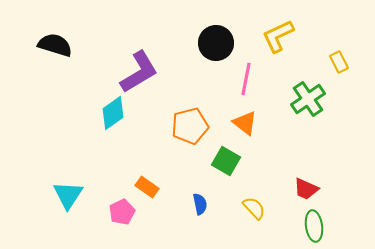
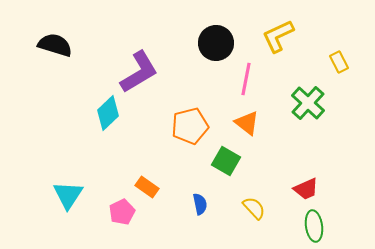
green cross: moved 4 px down; rotated 12 degrees counterclockwise
cyan diamond: moved 5 px left; rotated 8 degrees counterclockwise
orange triangle: moved 2 px right
red trapezoid: rotated 48 degrees counterclockwise
